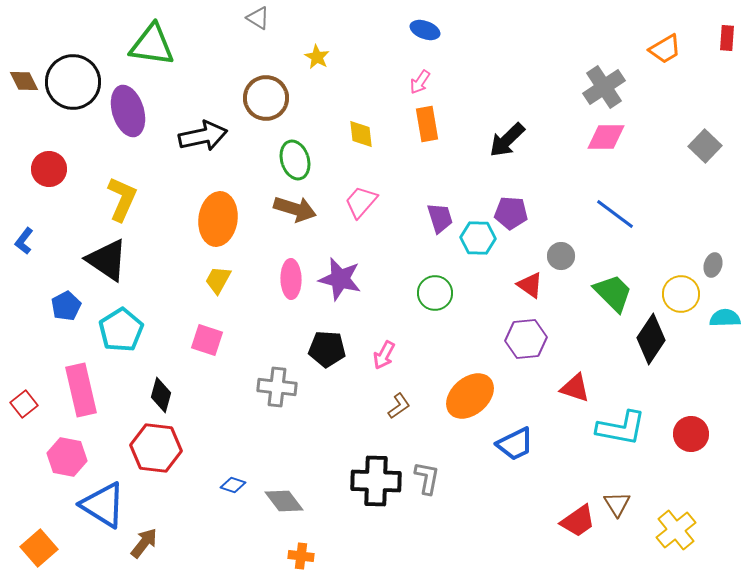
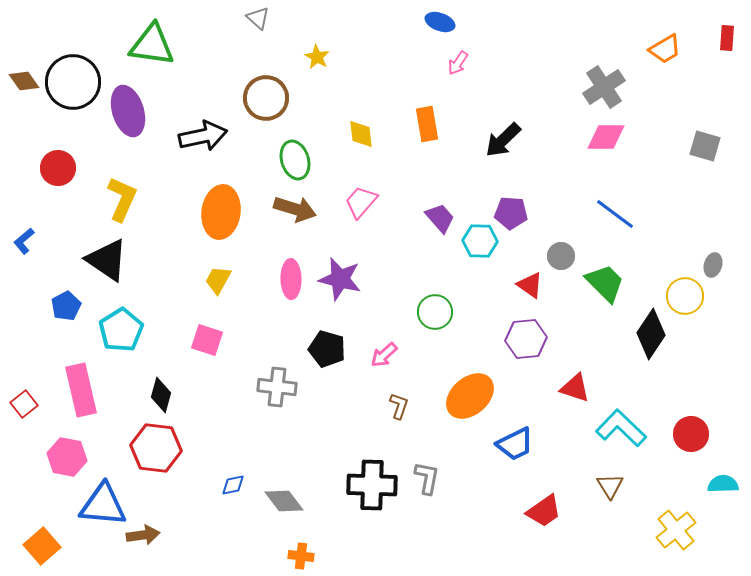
gray triangle at (258, 18): rotated 10 degrees clockwise
blue ellipse at (425, 30): moved 15 px right, 8 px up
brown diamond at (24, 81): rotated 8 degrees counterclockwise
pink arrow at (420, 82): moved 38 px right, 19 px up
black arrow at (507, 140): moved 4 px left
gray square at (705, 146): rotated 28 degrees counterclockwise
red circle at (49, 169): moved 9 px right, 1 px up
purple trapezoid at (440, 218): rotated 24 degrees counterclockwise
orange ellipse at (218, 219): moved 3 px right, 7 px up
cyan hexagon at (478, 238): moved 2 px right, 3 px down
blue L-shape at (24, 241): rotated 12 degrees clockwise
green circle at (435, 293): moved 19 px down
green trapezoid at (613, 293): moved 8 px left, 10 px up
yellow circle at (681, 294): moved 4 px right, 2 px down
cyan semicircle at (725, 318): moved 2 px left, 166 px down
black diamond at (651, 339): moved 5 px up
black pentagon at (327, 349): rotated 12 degrees clockwise
pink arrow at (384, 355): rotated 20 degrees clockwise
brown L-shape at (399, 406): rotated 36 degrees counterclockwise
cyan L-shape at (621, 428): rotated 147 degrees counterclockwise
black cross at (376, 481): moved 4 px left, 4 px down
blue diamond at (233, 485): rotated 30 degrees counterclockwise
brown triangle at (617, 504): moved 7 px left, 18 px up
blue triangle at (103, 505): rotated 27 degrees counterclockwise
red trapezoid at (578, 521): moved 34 px left, 10 px up
brown arrow at (144, 543): moved 1 px left, 8 px up; rotated 44 degrees clockwise
orange square at (39, 548): moved 3 px right, 2 px up
